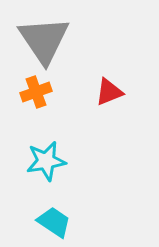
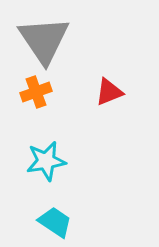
cyan trapezoid: moved 1 px right
